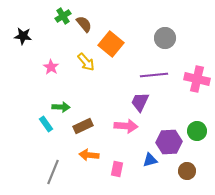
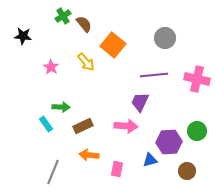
orange square: moved 2 px right, 1 px down
